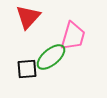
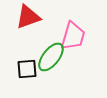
red triangle: rotated 28 degrees clockwise
green ellipse: rotated 12 degrees counterclockwise
